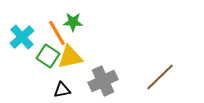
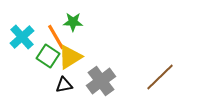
orange line: moved 1 px left, 4 px down
yellow triangle: rotated 20 degrees counterclockwise
gray cross: moved 2 px left; rotated 12 degrees counterclockwise
black triangle: moved 2 px right, 5 px up
